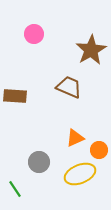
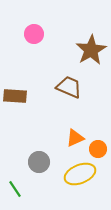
orange circle: moved 1 px left, 1 px up
